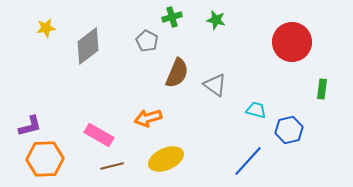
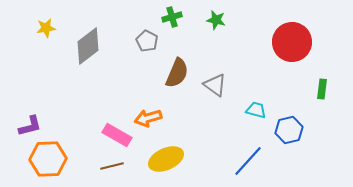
pink rectangle: moved 18 px right
orange hexagon: moved 3 px right
